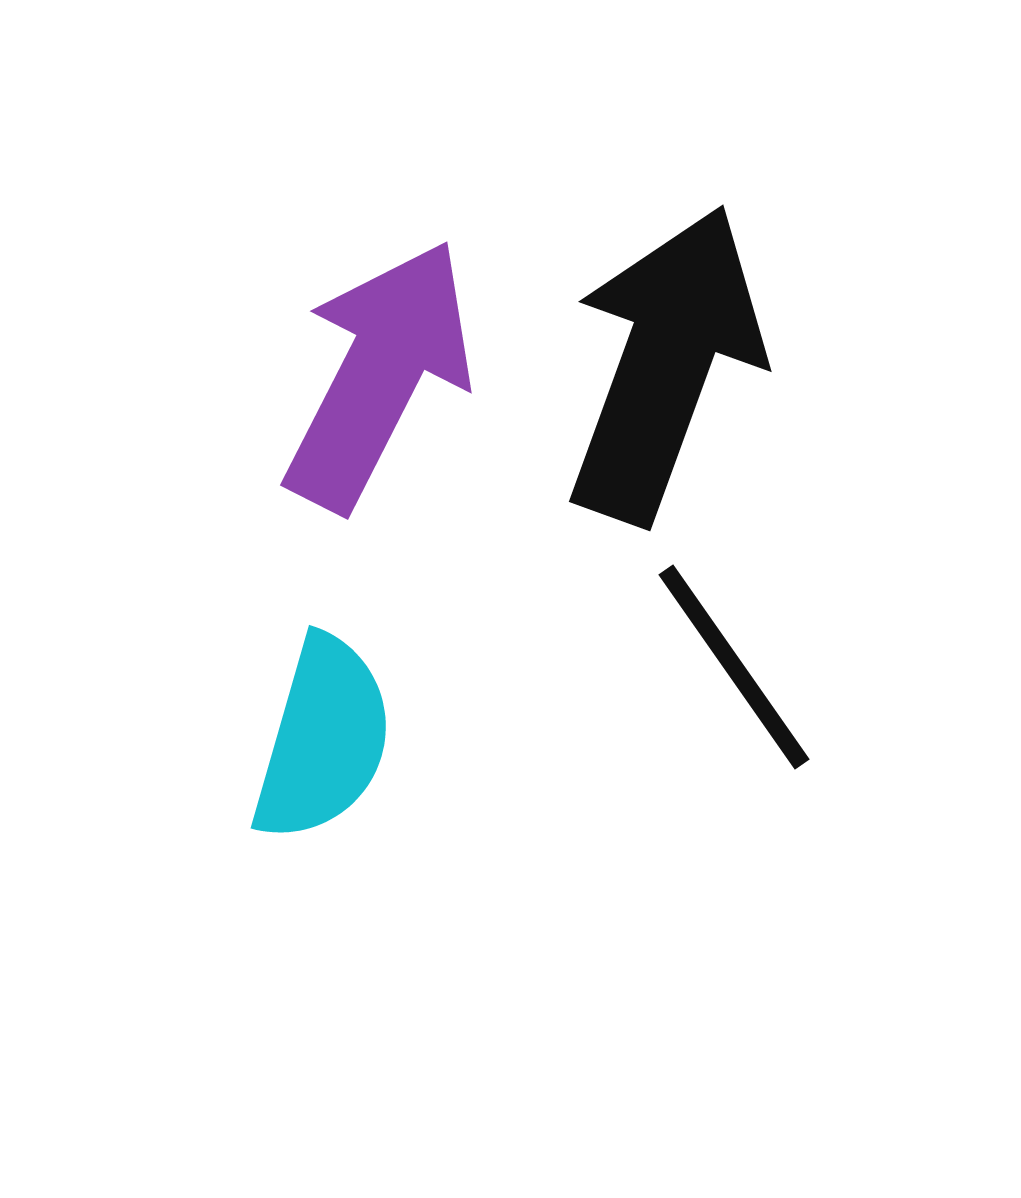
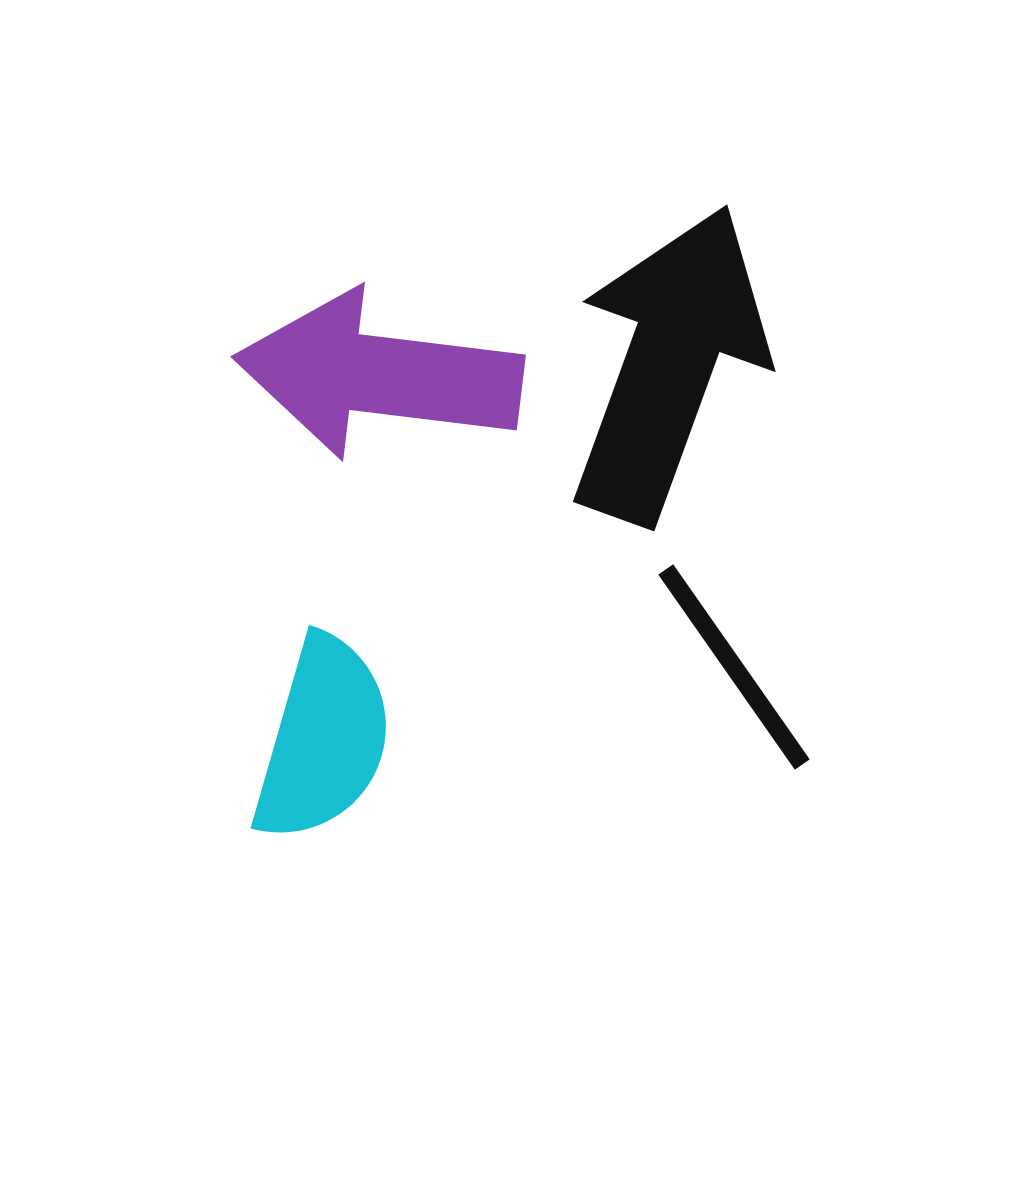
black arrow: moved 4 px right
purple arrow: rotated 110 degrees counterclockwise
